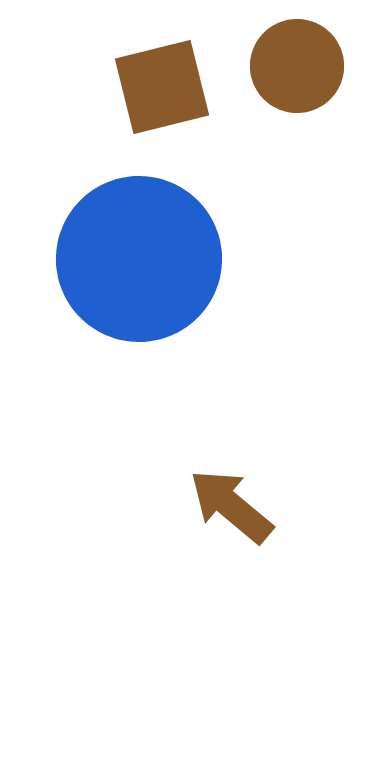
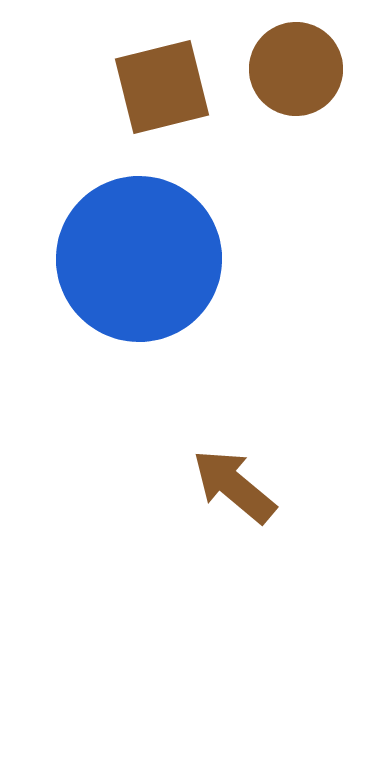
brown circle: moved 1 px left, 3 px down
brown arrow: moved 3 px right, 20 px up
